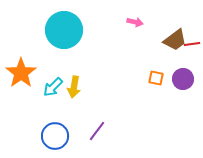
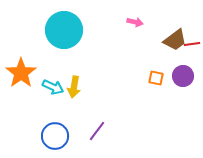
purple circle: moved 3 px up
cyan arrow: rotated 110 degrees counterclockwise
